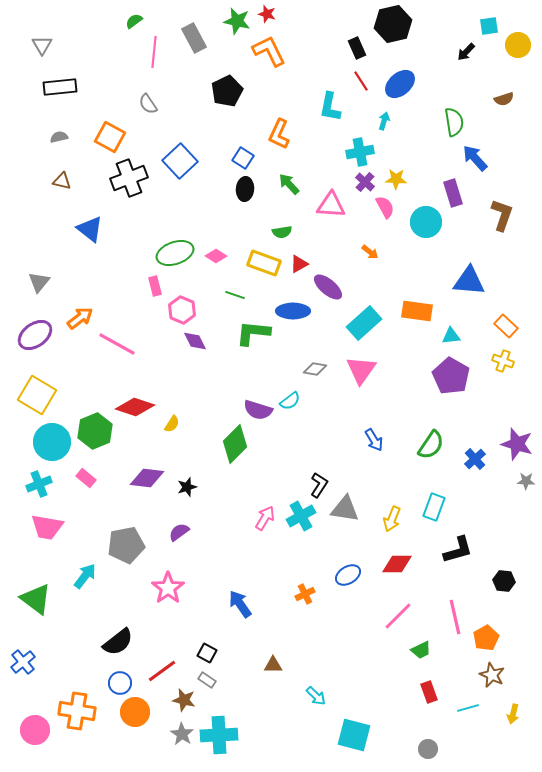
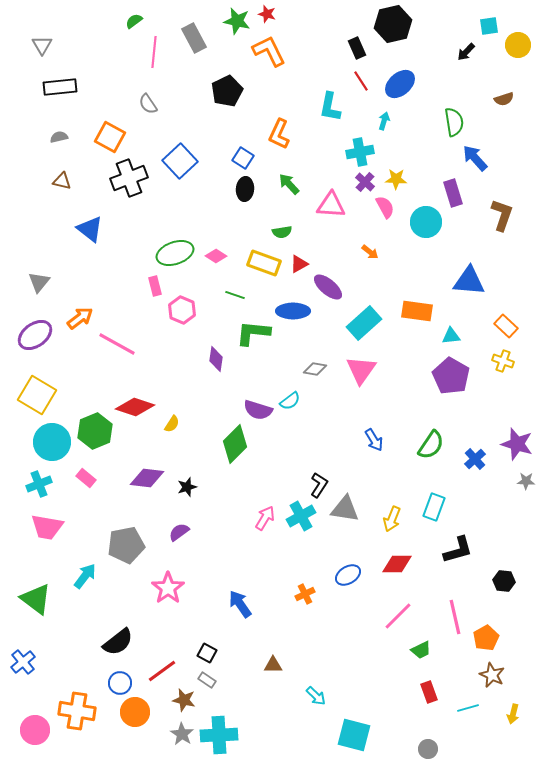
purple diamond at (195, 341): moved 21 px right, 18 px down; rotated 35 degrees clockwise
